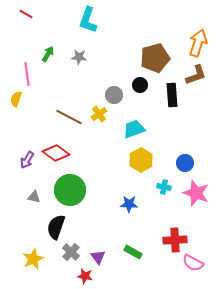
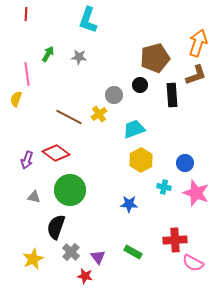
red line: rotated 64 degrees clockwise
purple arrow: rotated 12 degrees counterclockwise
